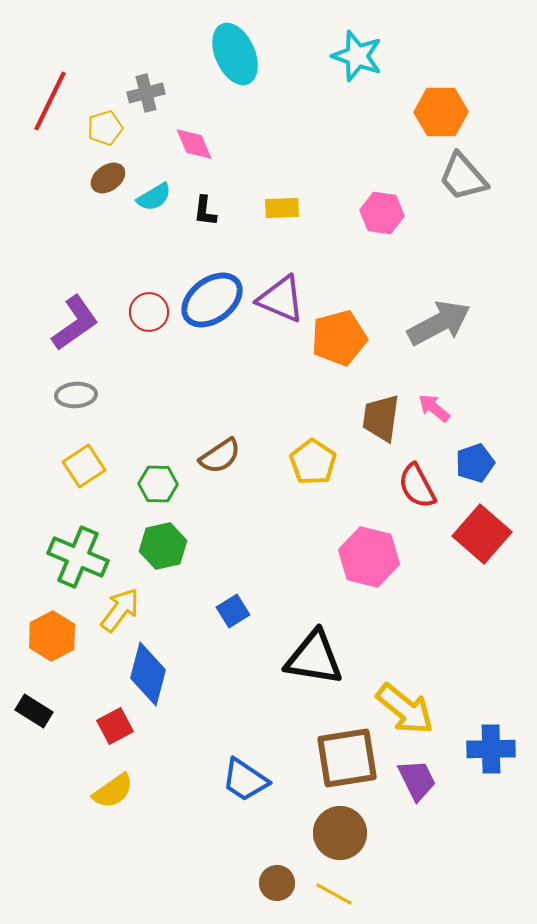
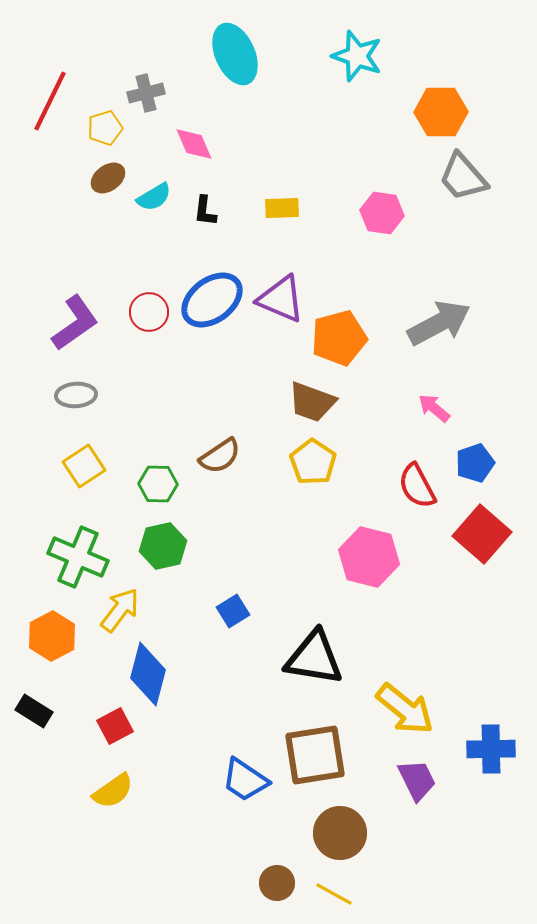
brown trapezoid at (381, 418): moved 69 px left, 16 px up; rotated 78 degrees counterclockwise
brown square at (347, 758): moved 32 px left, 3 px up
